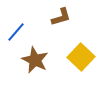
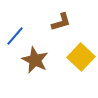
brown L-shape: moved 5 px down
blue line: moved 1 px left, 4 px down
